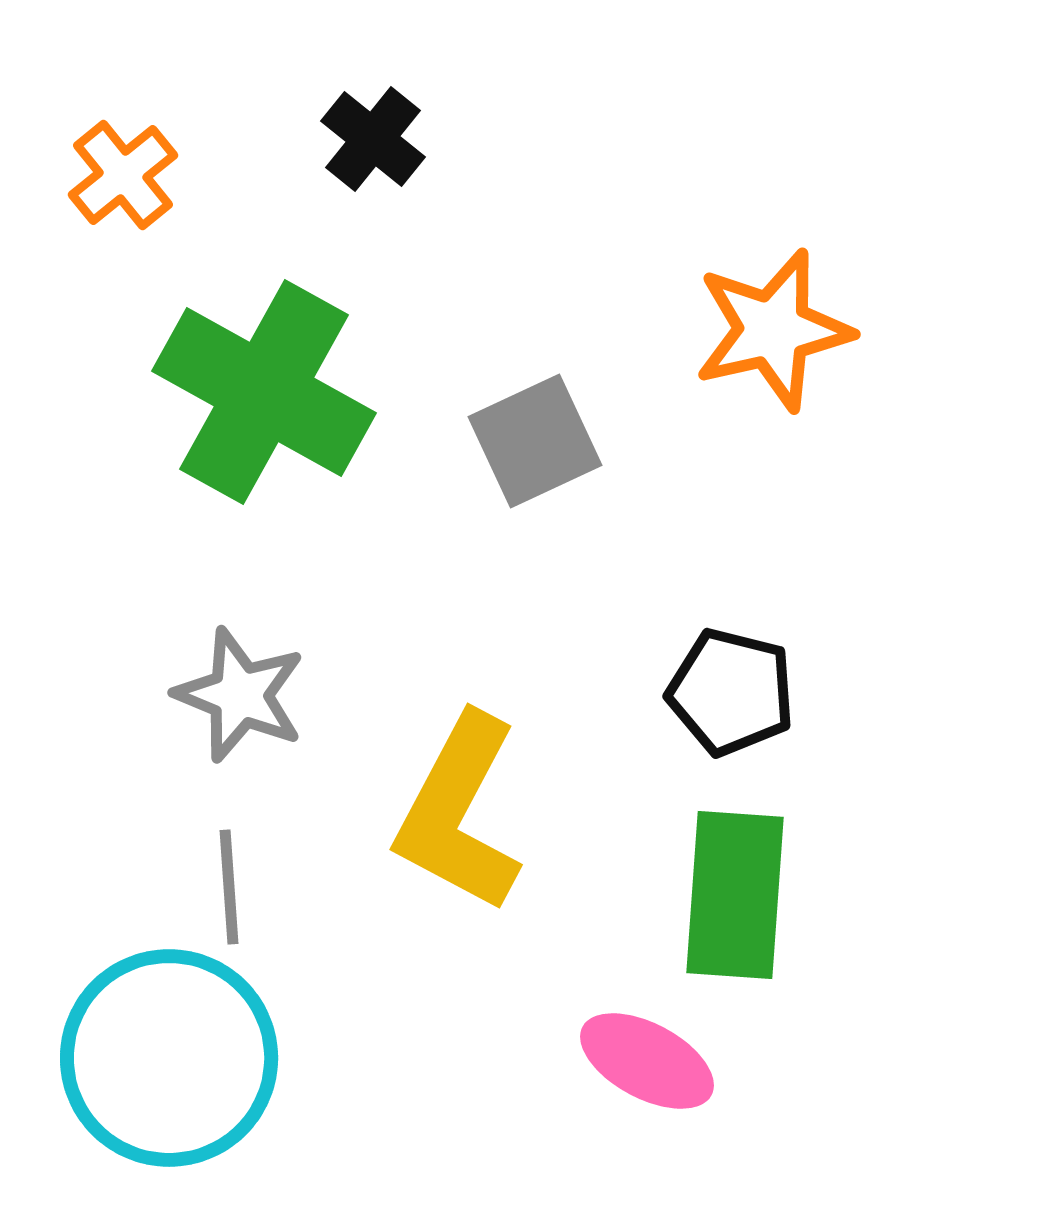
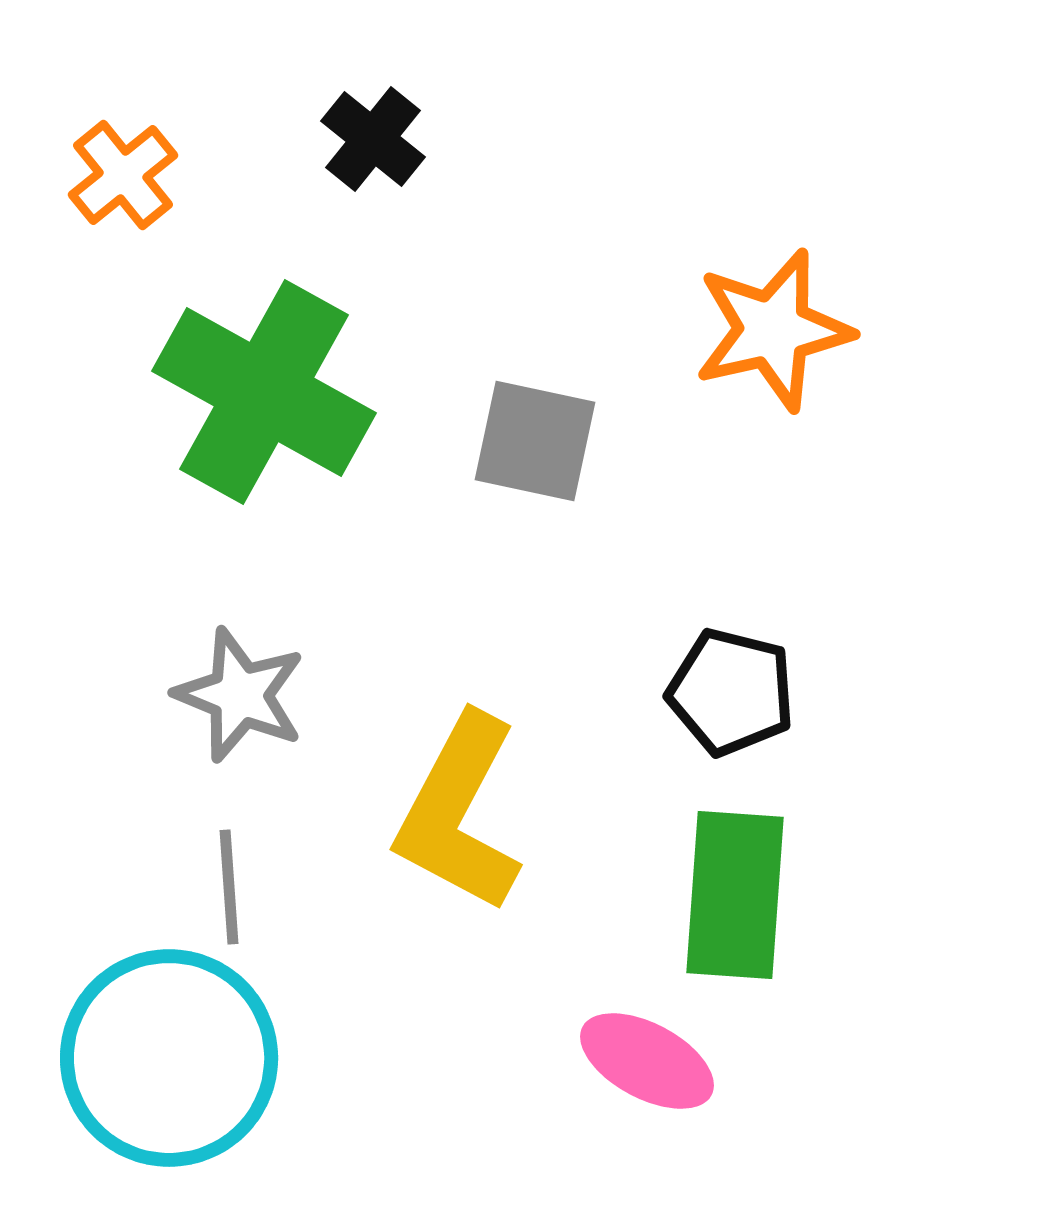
gray square: rotated 37 degrees clockwise
